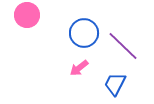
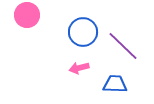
blue circle: moved 1 px left, 1 px up
pink arrow: rotated 24 degrees clockwise
blue trapezoid: rotated 65 degrees clockwise
